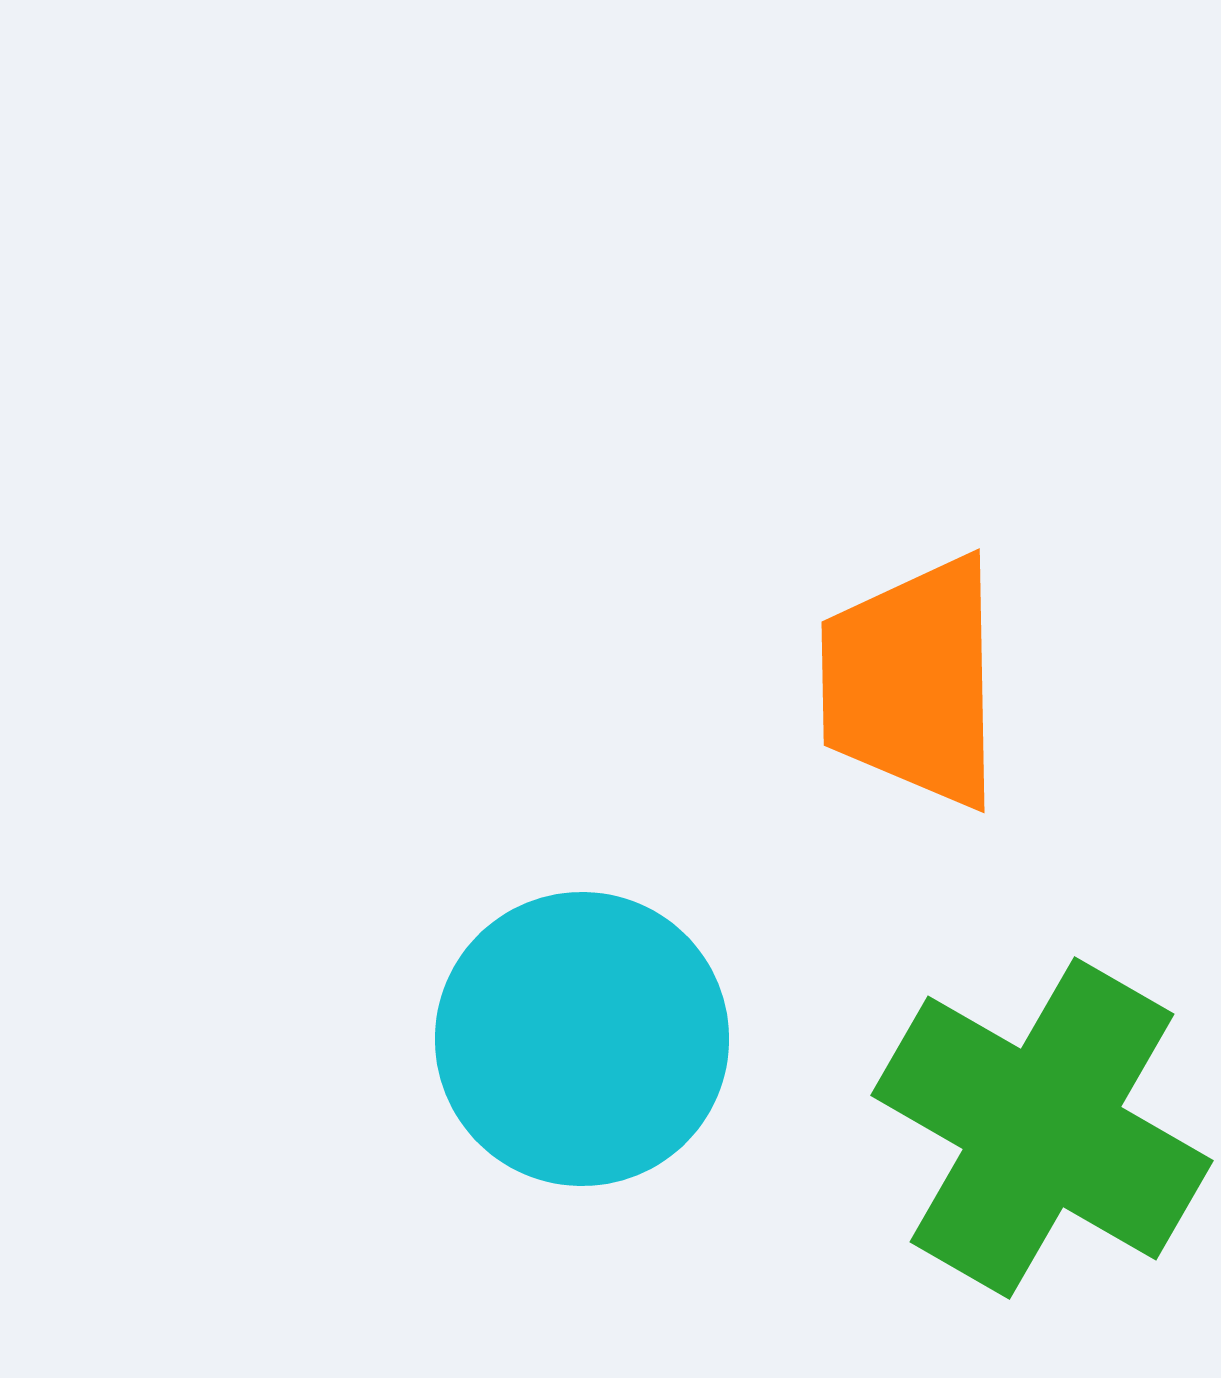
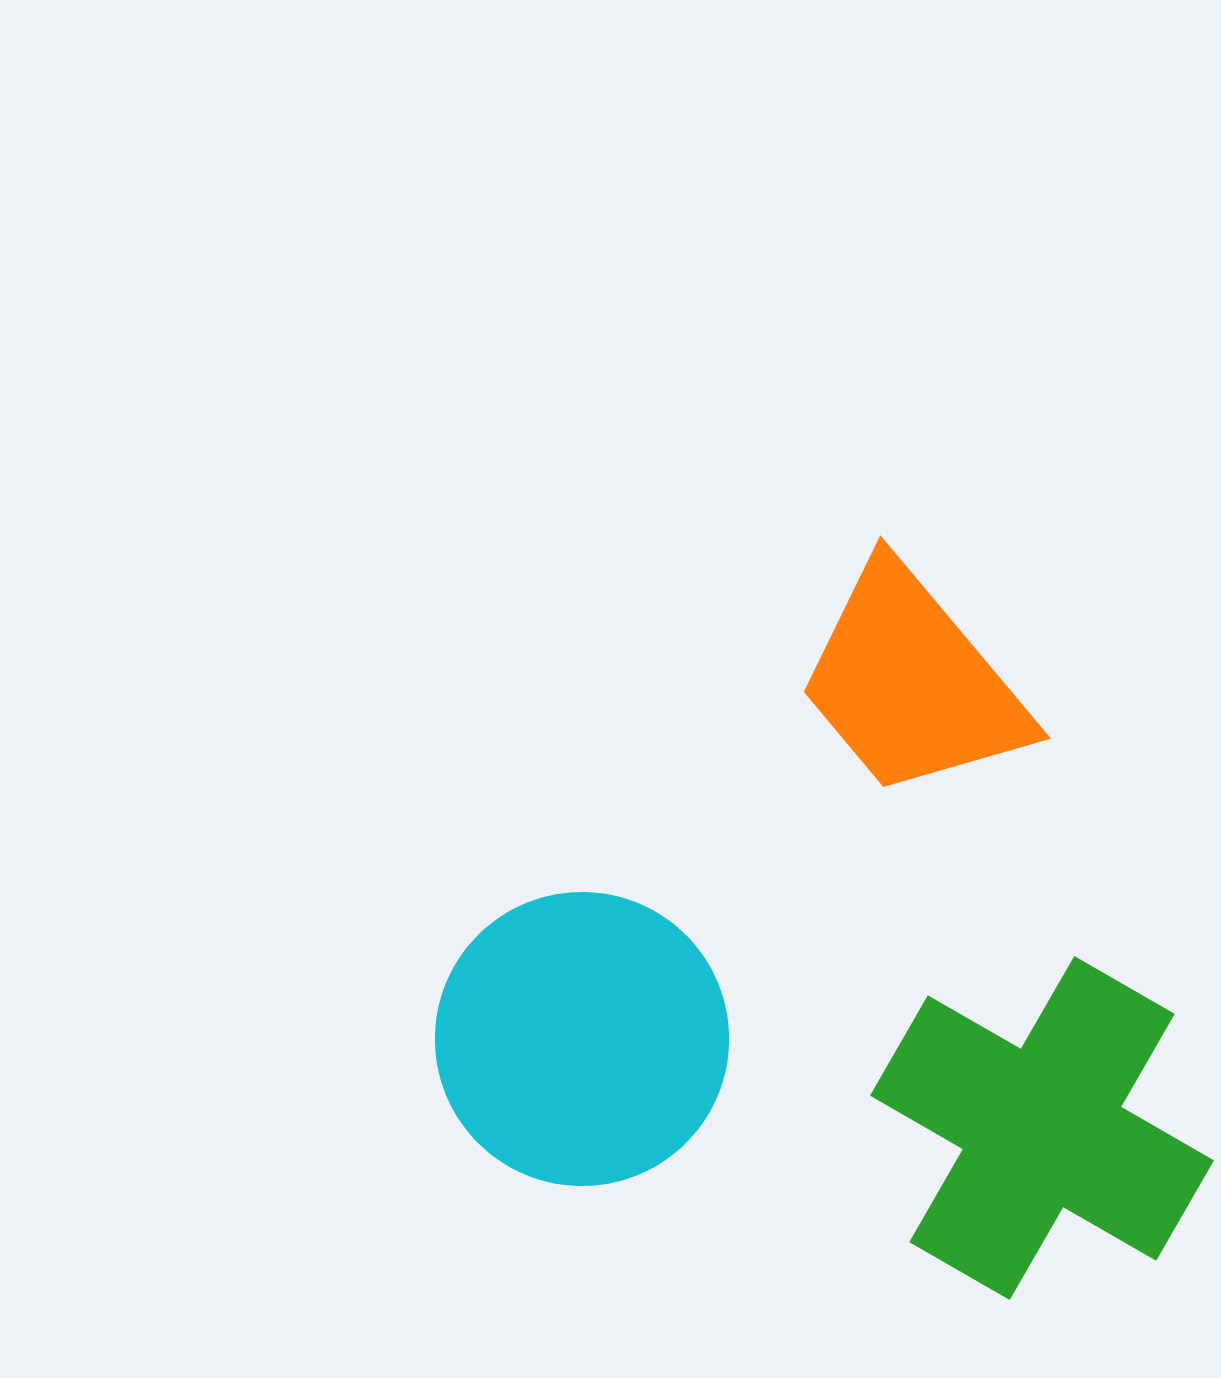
orange trapezoid: rotated 39 degrees counterclockwise
